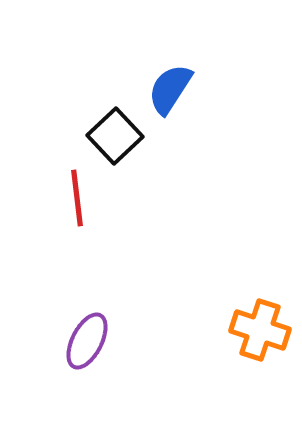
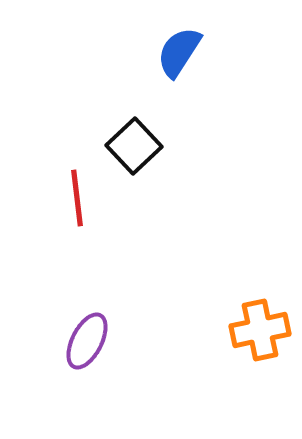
blue semicircle: moved 9 px right, 37 px up
black square: moved 19 px right, 10 px down
orange cross: rotated 30 degrees counterclockwise
